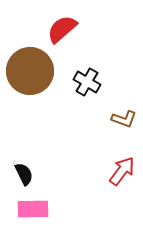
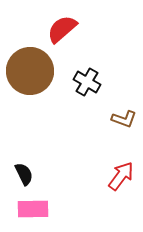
red arrow: moved 1 px left, 5 px down
